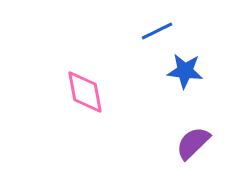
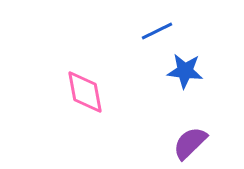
purple semicircle: moved 3 px left
